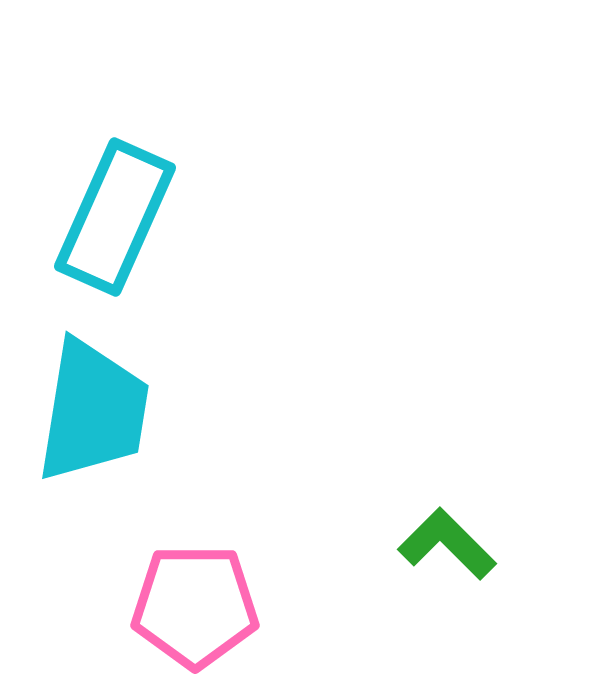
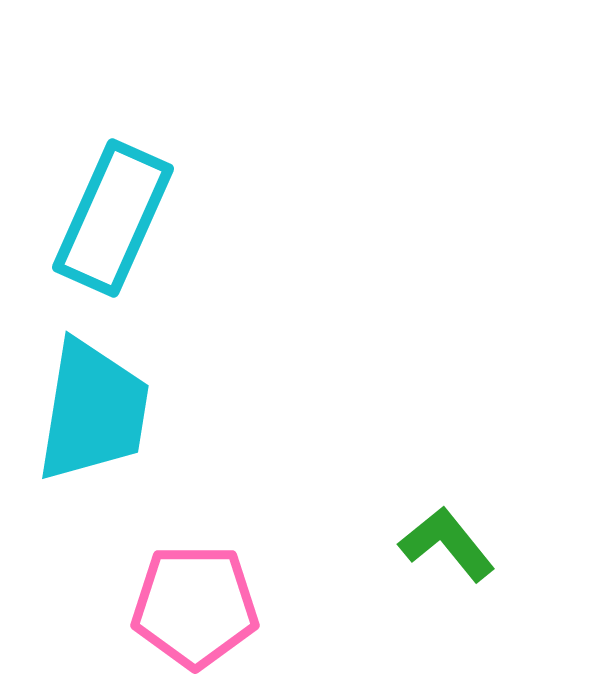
cyan rectangle: moved 2 px left, 1 px down
green L-shape: rotated 6 degrees clockwise
